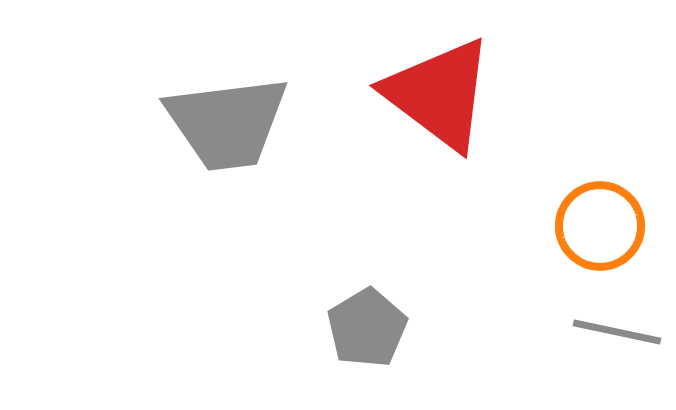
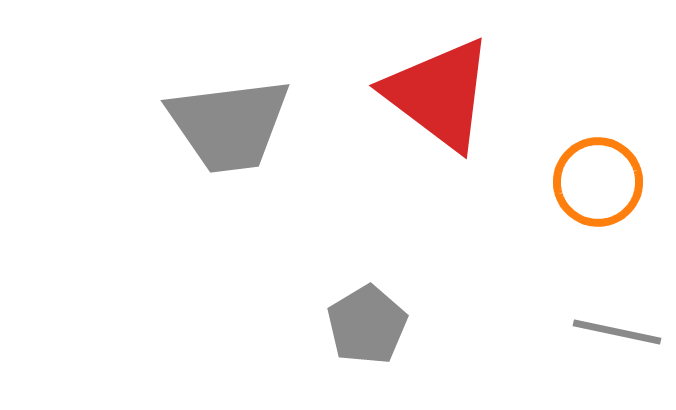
gray trapezoid: moved 2 px right, 2 px down
orange circle: moved 2 px left, 44 px up
gray pentagon: moved 3 px up
